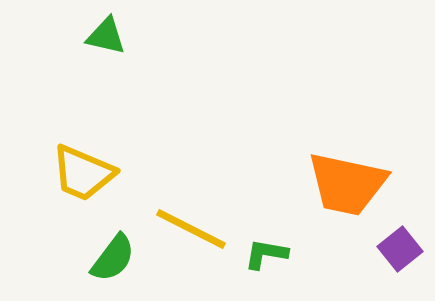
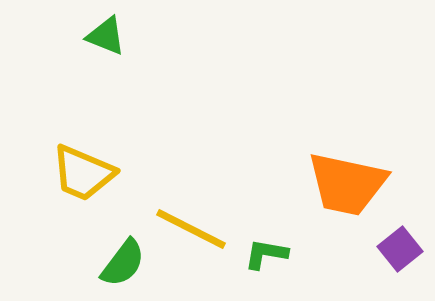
green triangle: rotated 9 degrees clockwise
green semicircle: moved 10 px right, 5 px down
